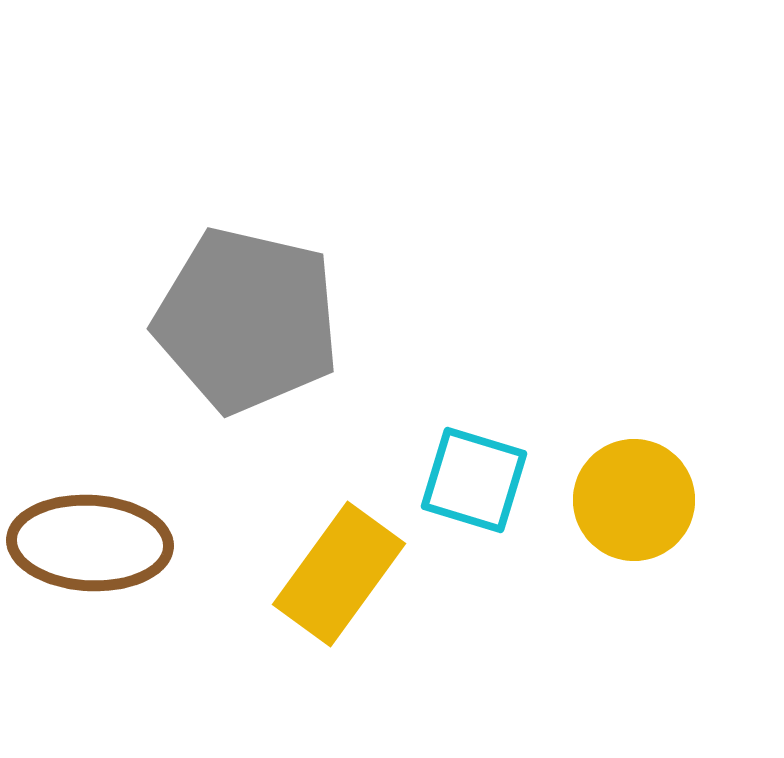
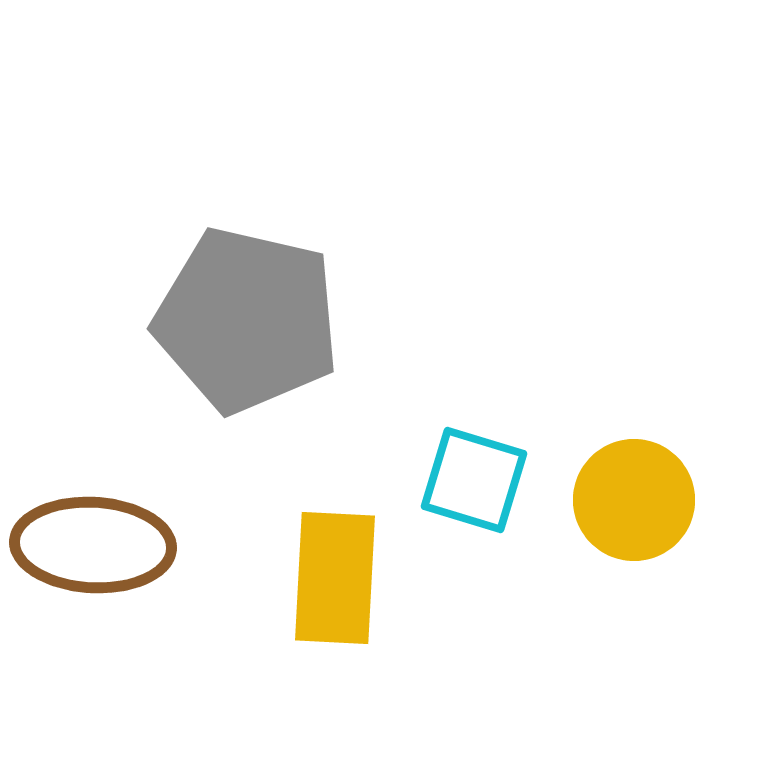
brown ellipse: moved 3 px right, 2 px down
yellow rectangle: moved 4 px left, 4 px down; rotated 33 degrees counterclockwise
